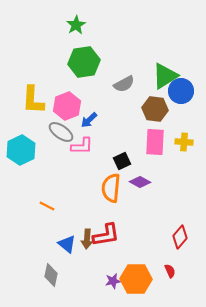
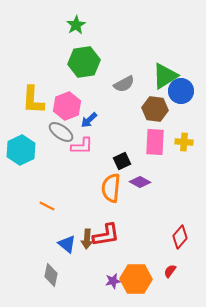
red semicircle: rotated 120 degrees counterclockwise
